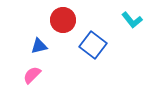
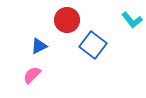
red circle: moved 4 px right
blue triangle: rotated 12 degrees counterclockwise
